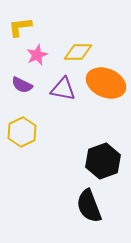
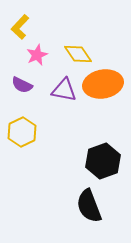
yellow L-shape: rotated 40 degrees counterclockwise
yellow diamond: moved 2 px down; rotated 56 degrees clockwise
orange ellipse: moved 3 px left, 1 px down; rotated 33 degrees counterclockwise
purple triangle: moved 1 px right, 1 px down
